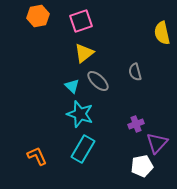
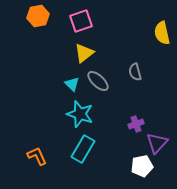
cyan triangle: moved 2 px up
